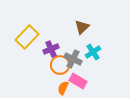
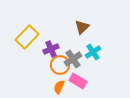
gray cross: rotated 30 degrees clockwise
orange semicircle: moved 4 px left, 1 px up
